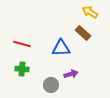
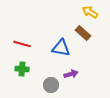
blue triangle: rotated 12 degrees clockwise
